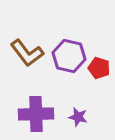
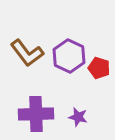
purple hexagon: rotated 12 degrees clockwise
